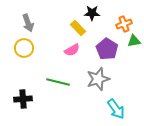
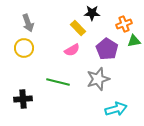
cyan arrow: rotated 70 degrees counterclockwise
